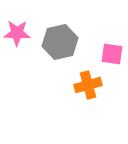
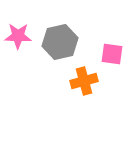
pink star: moved 1 px right, 3 px down
orange cross: moved 4 px left, 4 px up
